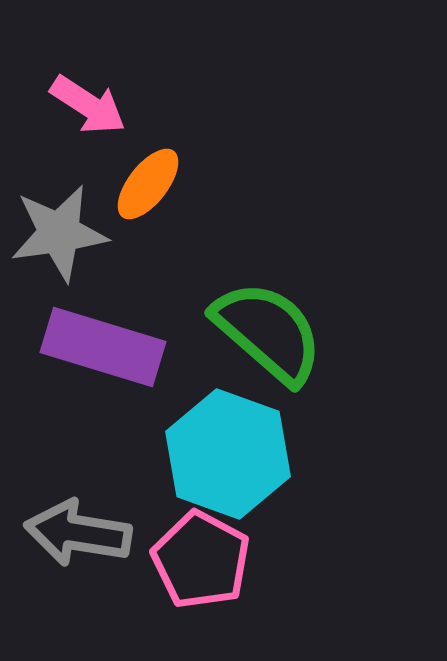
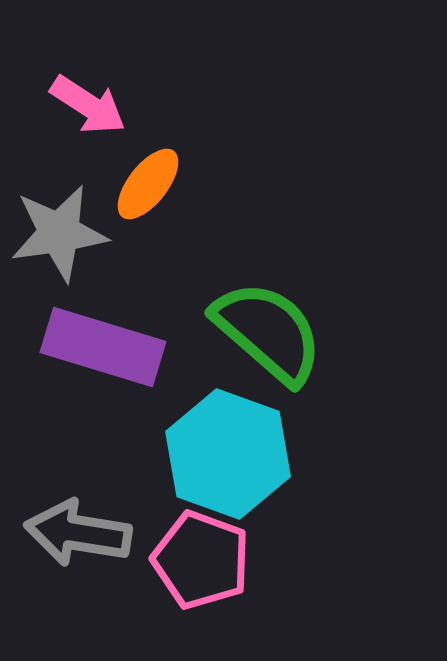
pink pentagon: rotated 8 degrees counterclockwise
